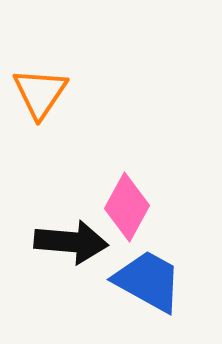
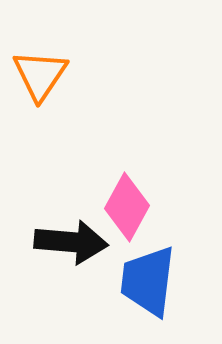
orange triangle: moved 18 px up
blue trapezoid: rotated 112 degrees counterclockwise
